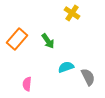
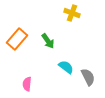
yellow cross: rotated 14 degrees counterclockwise
cyan semicircle: rotated 56 degrees clockwise
